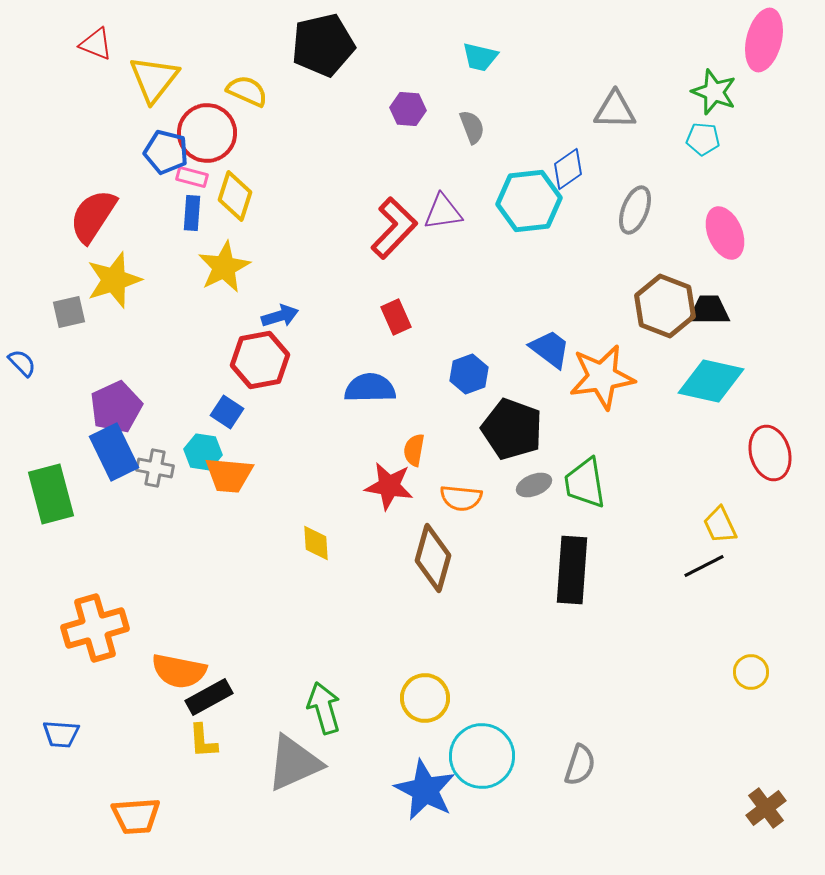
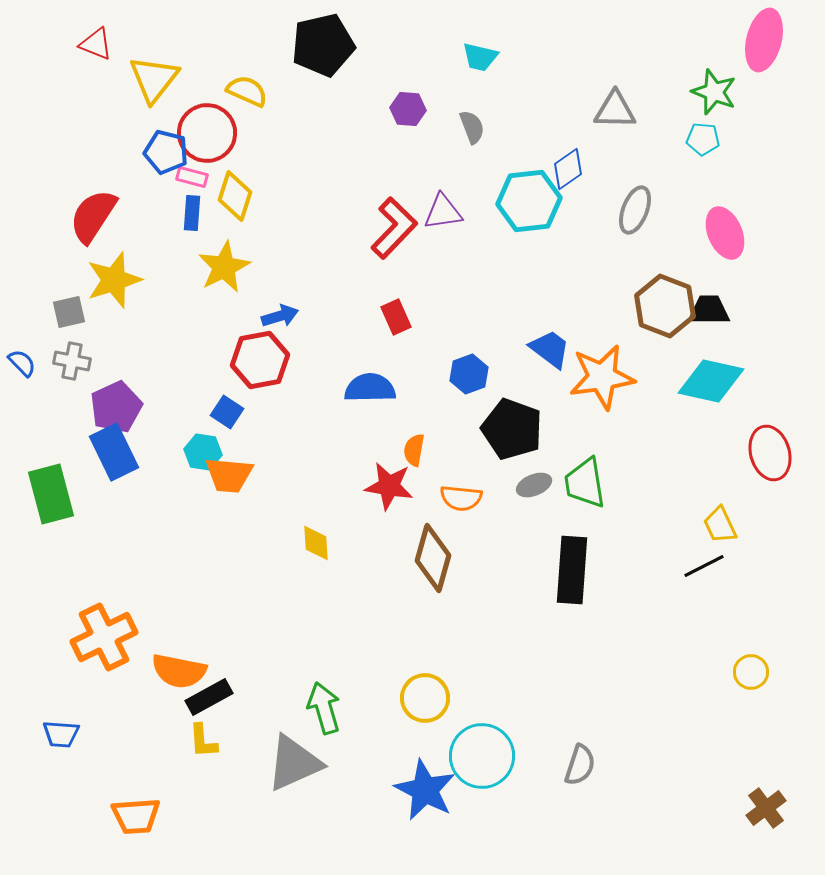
gray cross at (155, 468): moved 83 px left, 107 px up
orange cross at (95, 628): moved 9 px right, 9 px down; rotated 10 degrees counterclockwise
